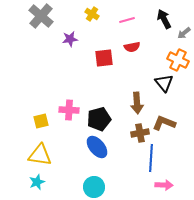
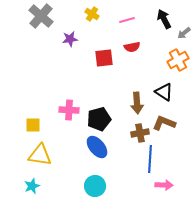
orange cross: rotated 35 degrees clockwise
black triangle: moved 9 px down; rotated 18 degrees counterclockwise
yellow square: moved 8 px left, 4 px down; rotated 14 degrees clockwise
blue line: moved 1 px left, 1 px down
cyan star: moved 5 px left, 4 px down
cyan circle: moved 1 px right, 1 px up
